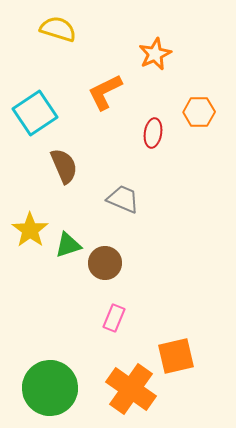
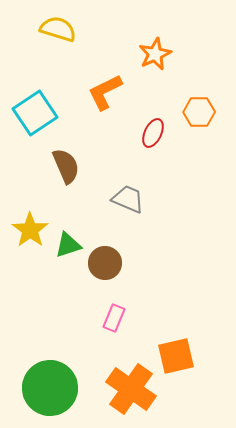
red ellipse: rotated 16 degrees clockwise
brown semicircle: moved 2 px right
gray trapezoid: moved 5 px right
